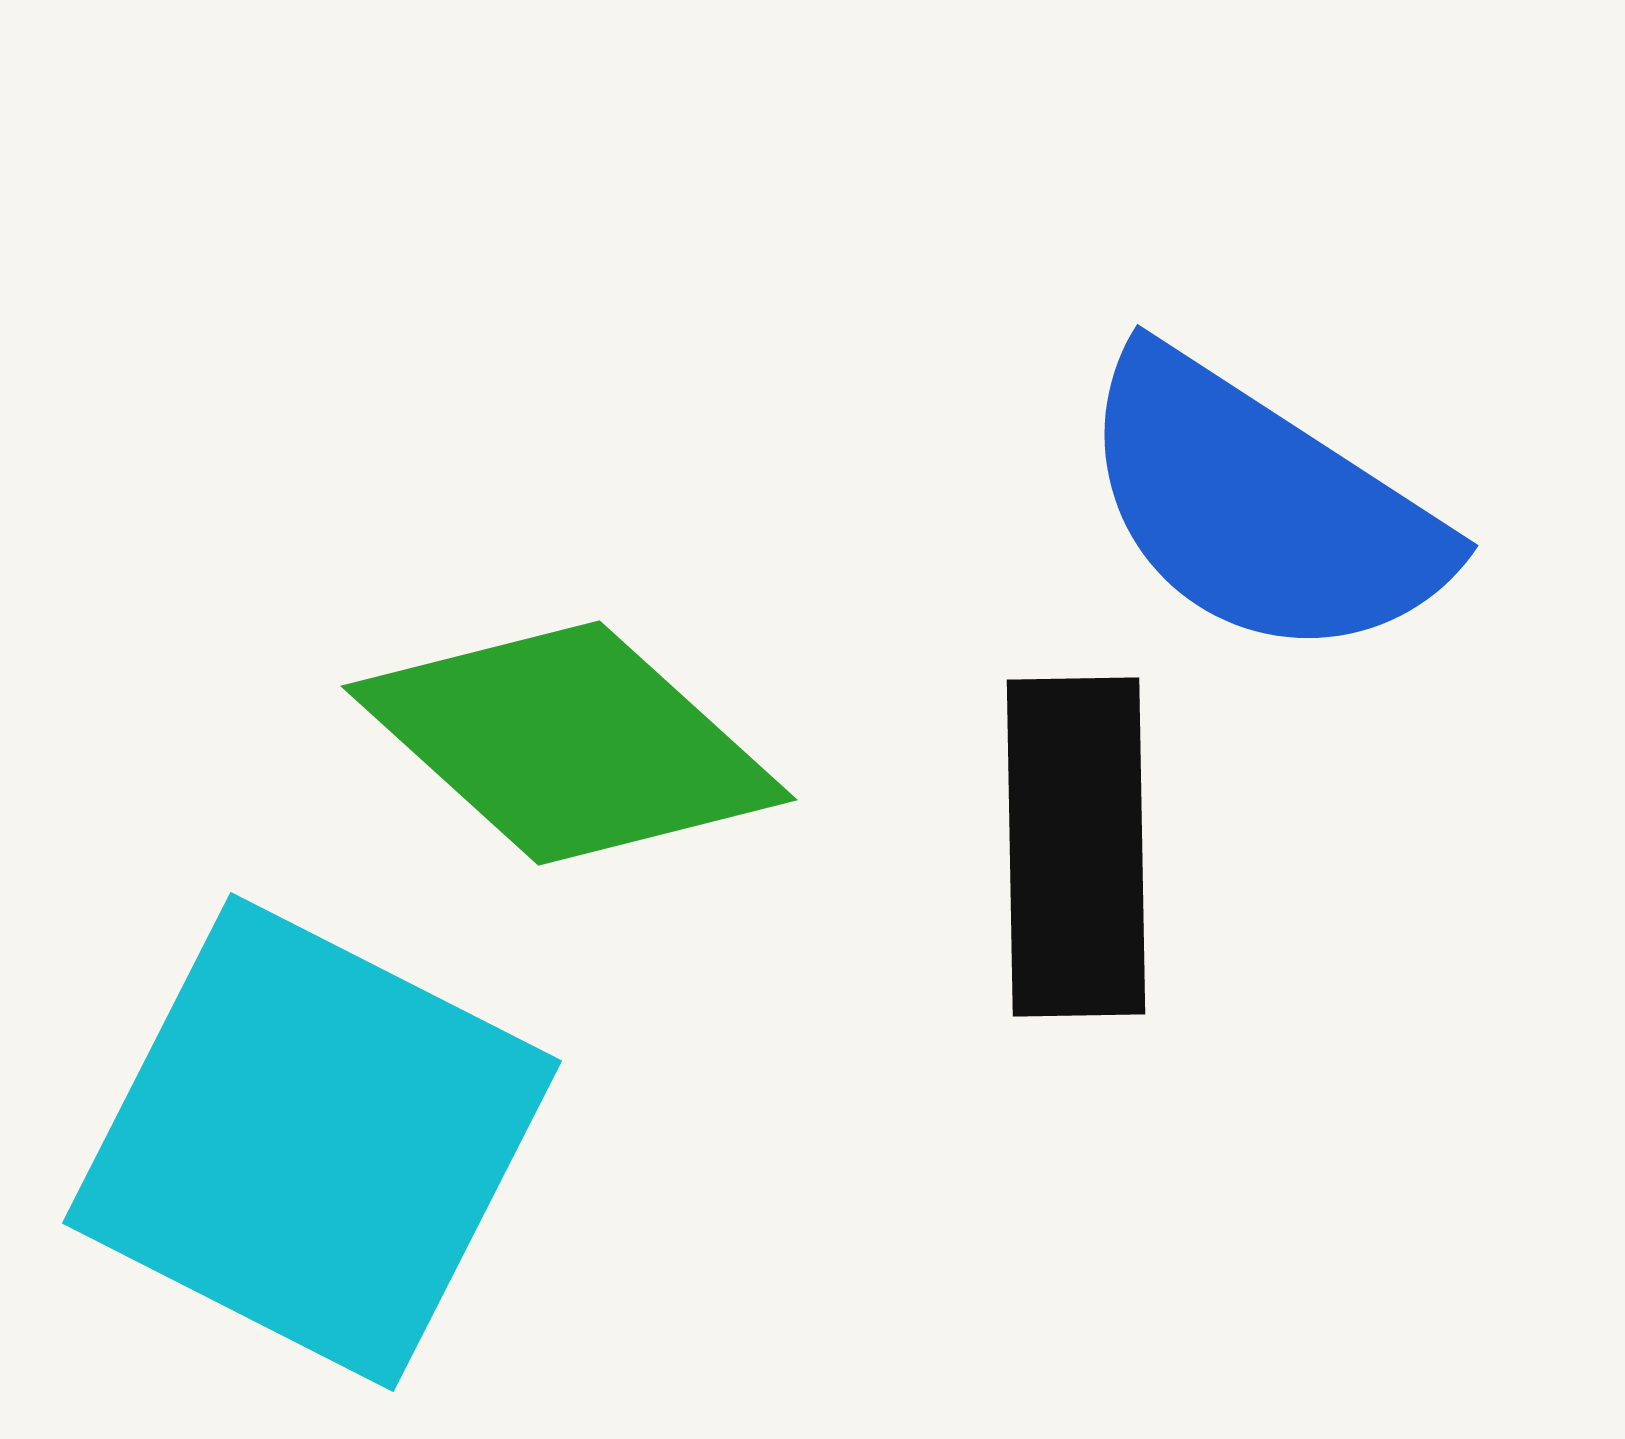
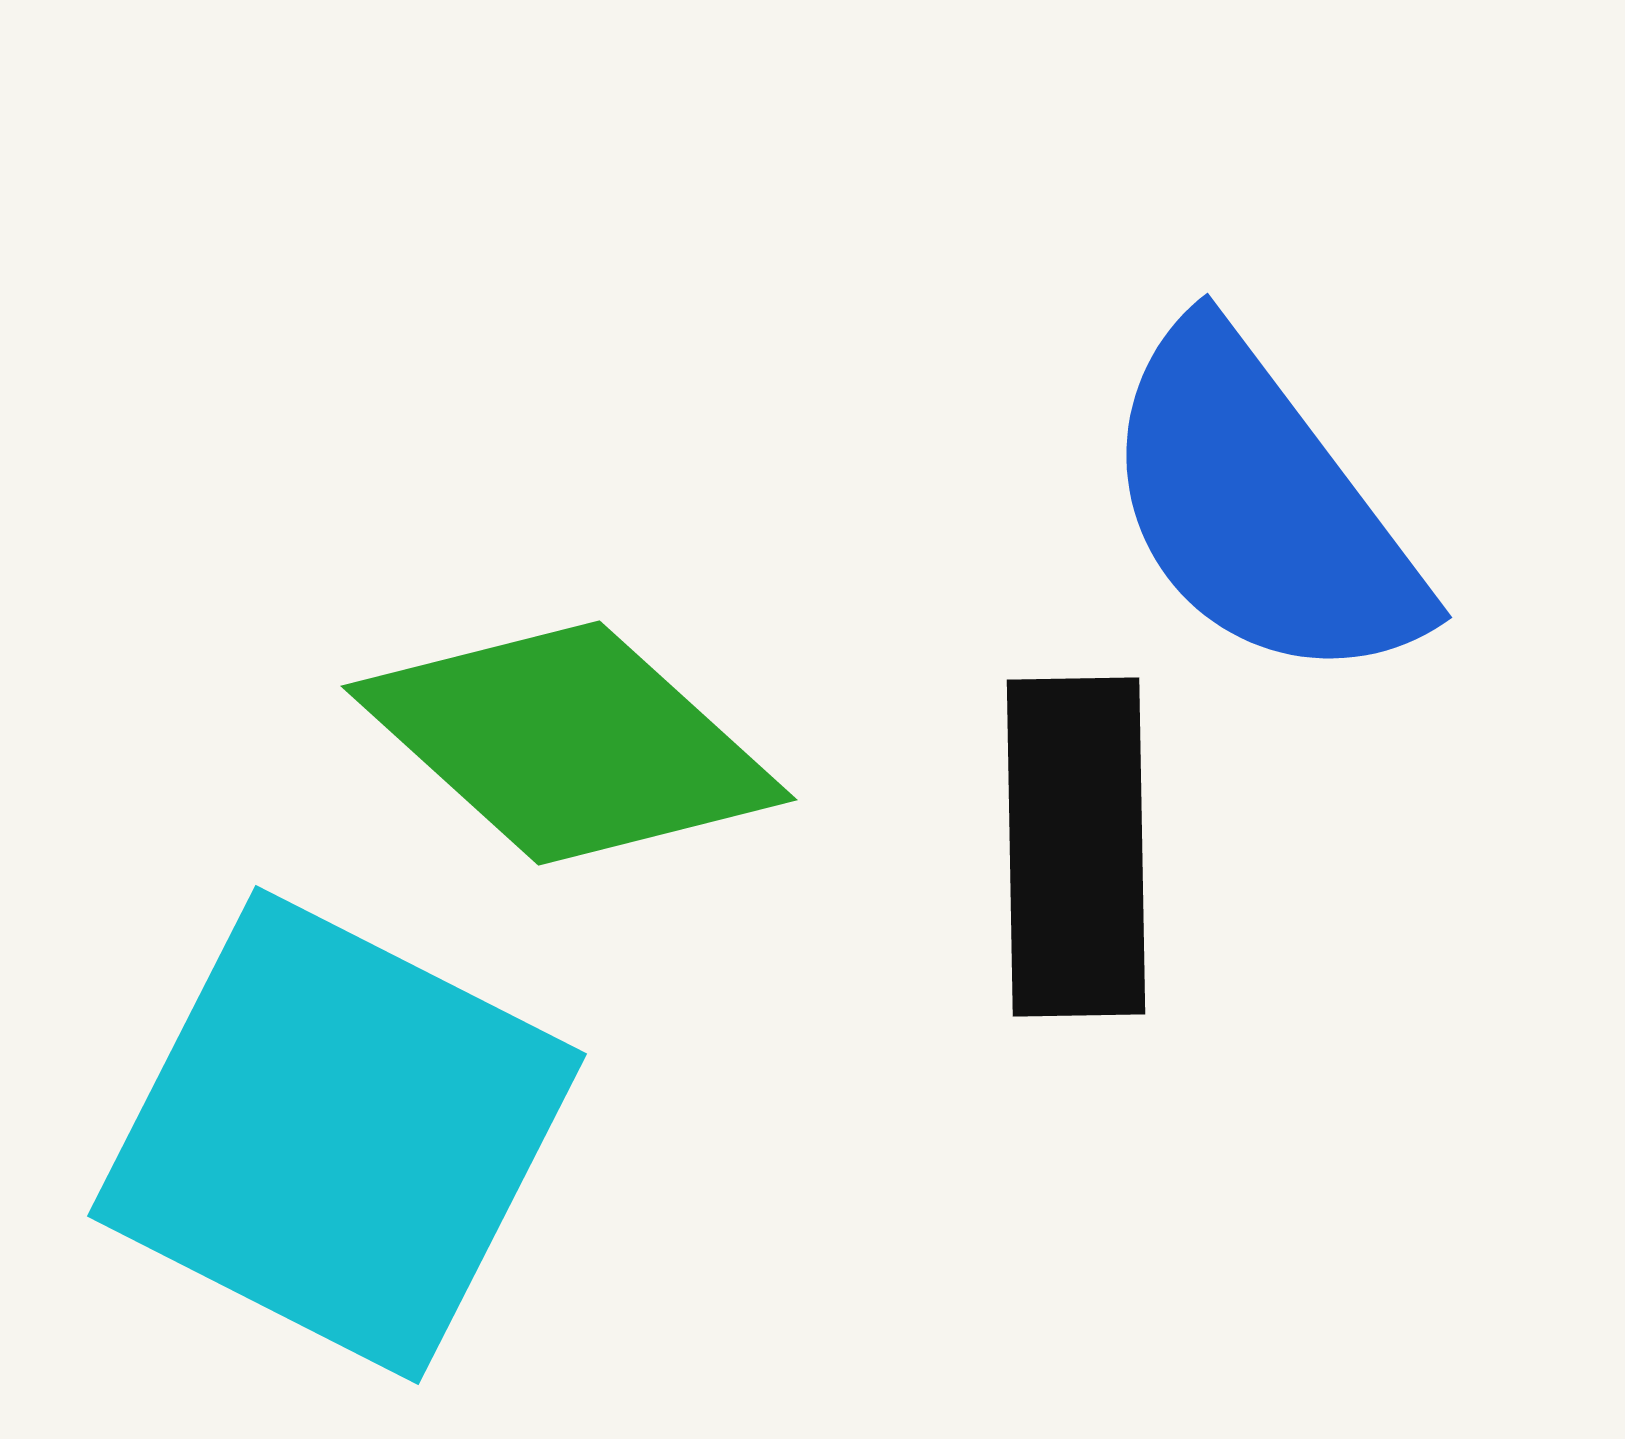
blue semicircle: rotated 20 degrees clockwise
cyan square: moved 25 px right, 7 px up
